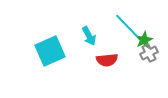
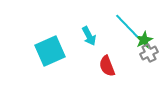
red semicircle: moved 6 px down; rotated 75 degrees clockwise
